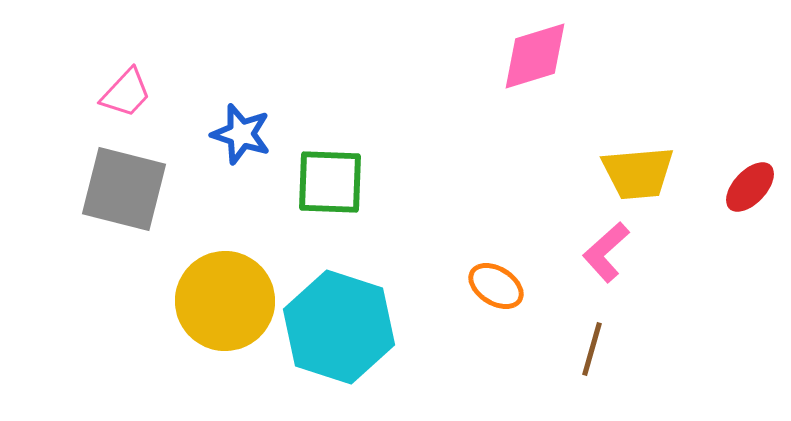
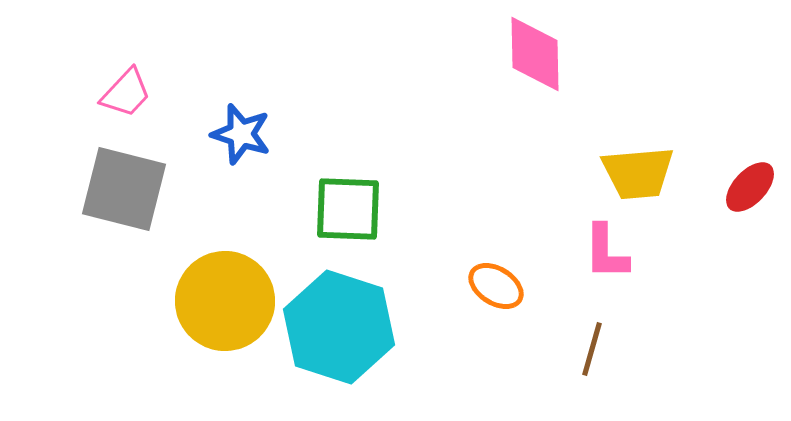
pink diamond: moved 2 px up; rotated 74 degrees counterclockwise
green square: moved 18 px right, 27 px down
pink L-shape: rotated 48 degrees counterclockwise
